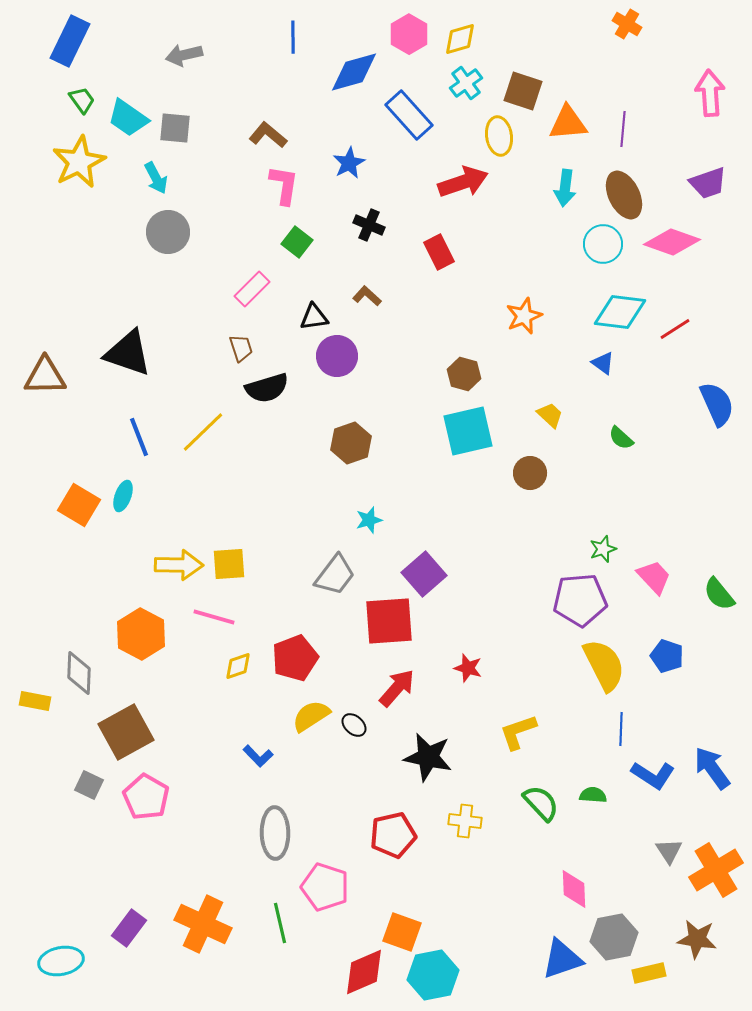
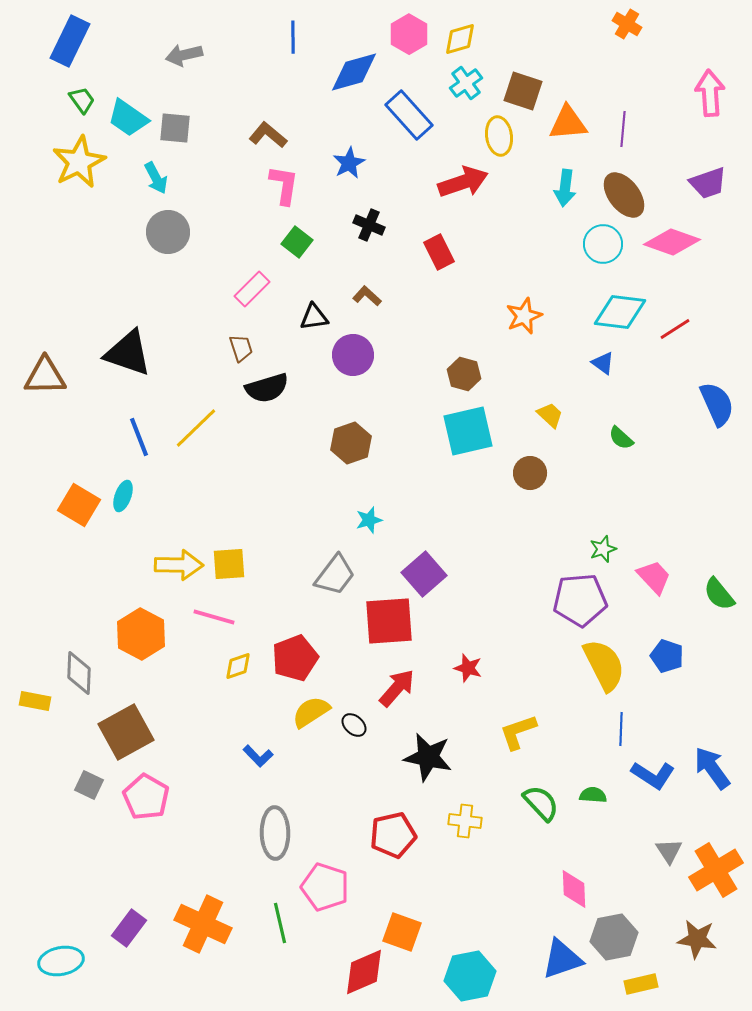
brown ellipse at (624, 195): rotated 12 degrees counterclockwise
purple circle at (337, 356): moved 16 px right, 1 px up
yellow line at (203, 432): moved 7 px left, 4 px up
yellow semicircle at (311, 716): moved 4 px up
yellow rectangle at (649, 973): moved 8 px left, 11 px down
cyan hexagon at (433, 975): moved 37 px right, 1 px down
